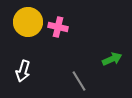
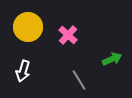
yellow circle: moved 5 px down
pink cross: moved 10 px right, 8 px down; rotated 30 degrees clockwise
gray line: moved 1 px up
